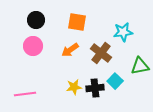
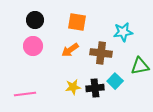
black circle: moved 1 px left
brown cross: rotated 30 degrees counterclockwise
yellow star: moved 1 px left
